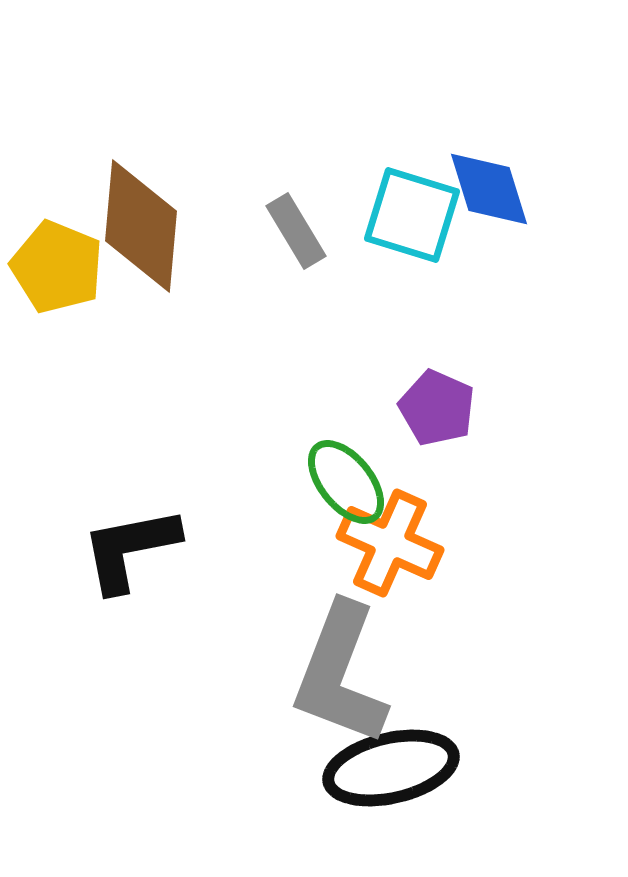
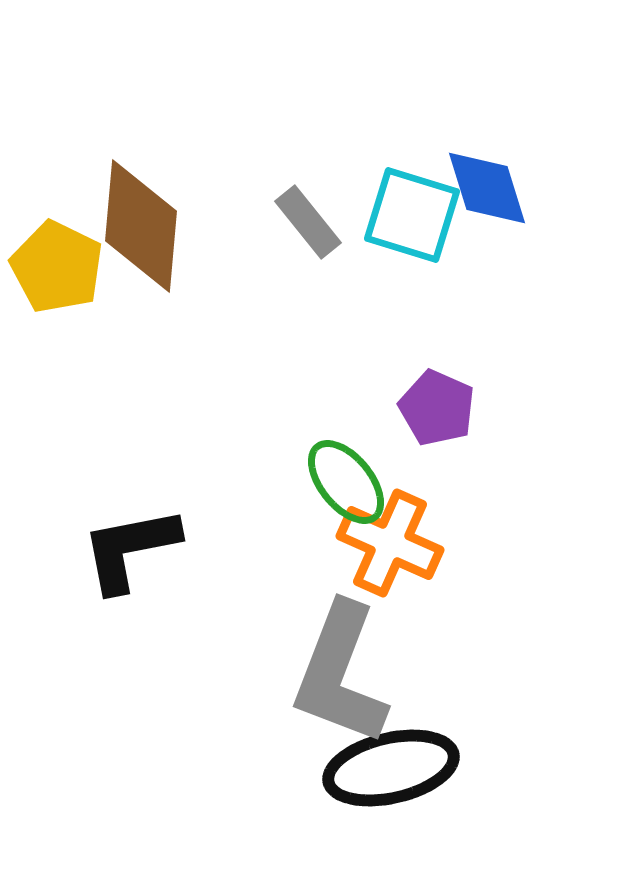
blue diamond: moved 2 px left, 1 px up
gray rectangle: moved 12 px right, 9 px up; rotated 8 degrees counterclockwise
yellow pentagon: rotated 4 degrees clockwise
